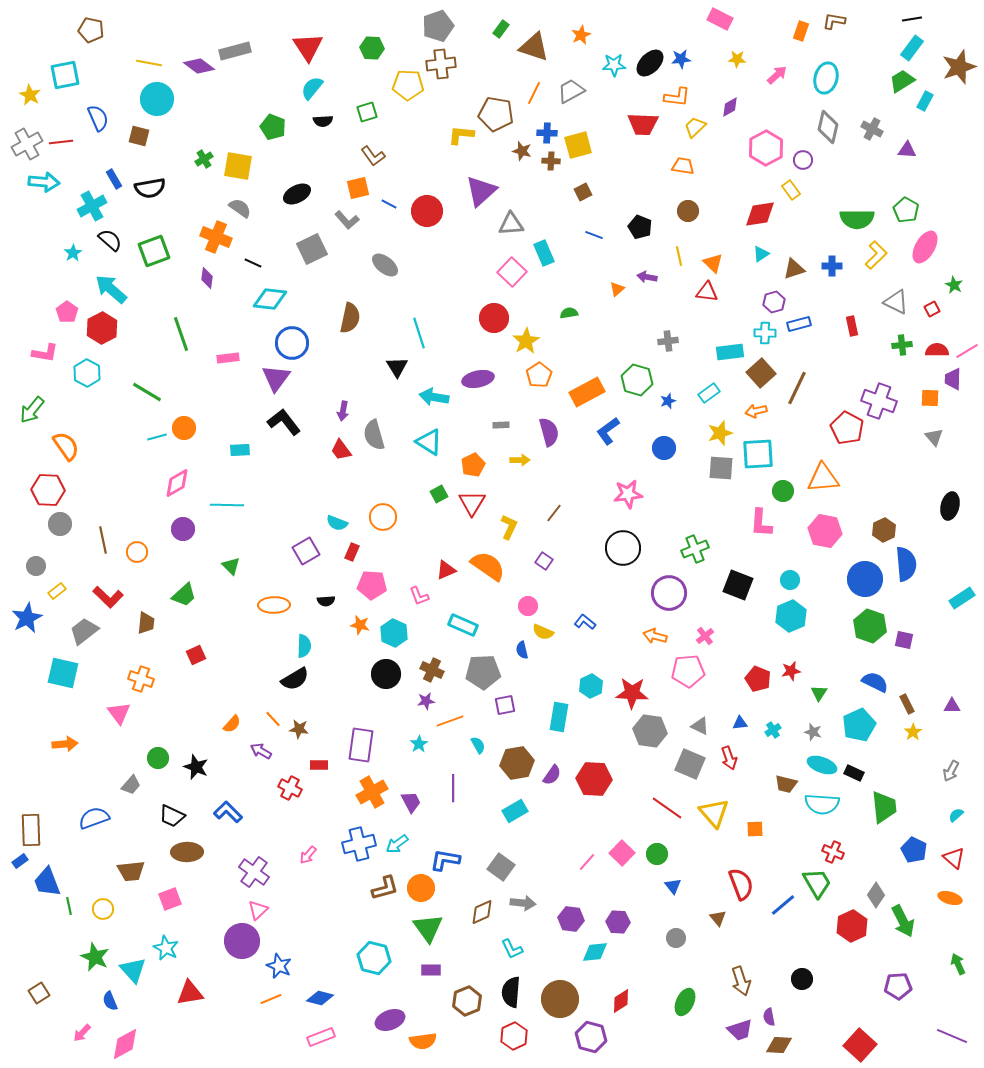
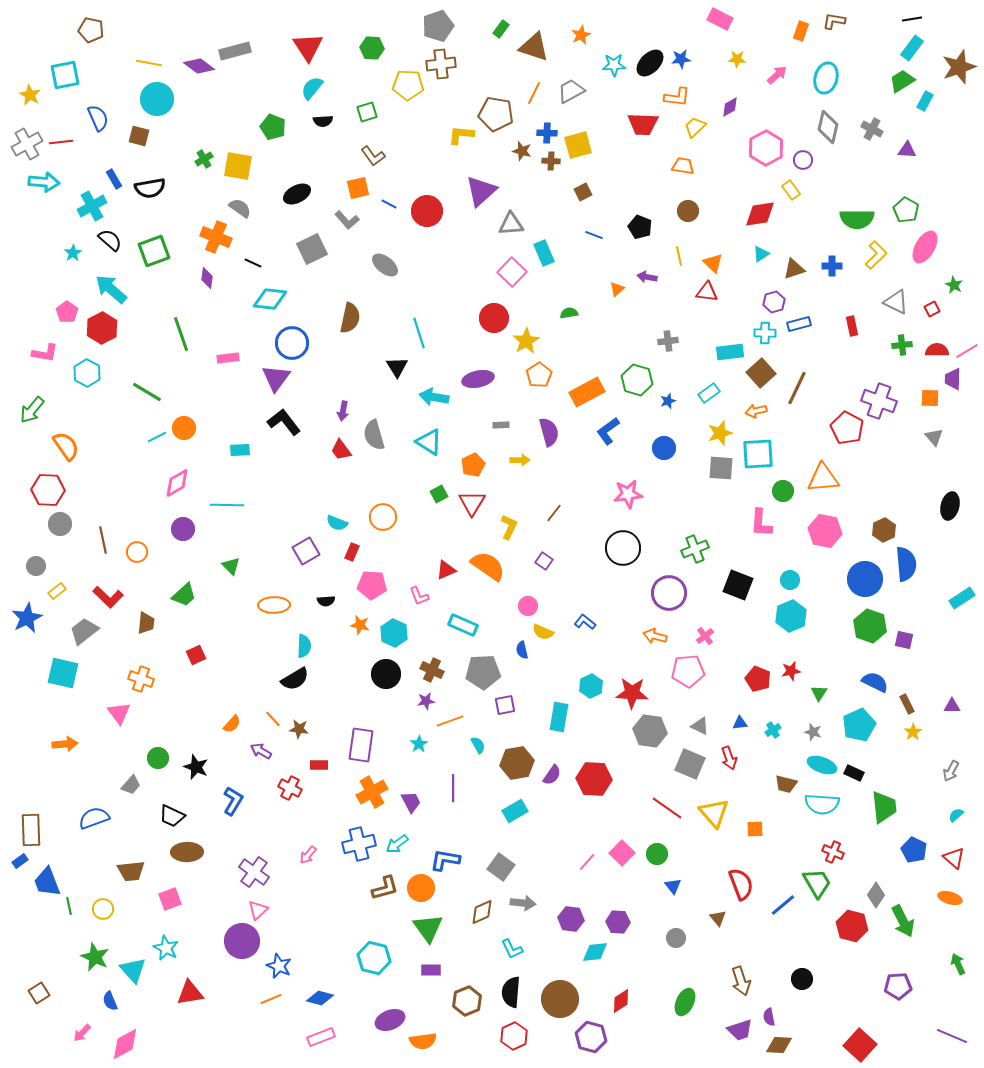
cyan line at (157, 437): rotated 12 degrees counterclockwise
blue L-shape at (228, 812): moved 5 px right, 11 px up; rotated 76 degrees clockwise
red hexagon at (852, 926): rotated 20 degrees counterclockwise
